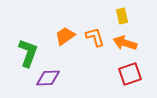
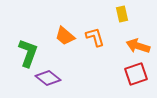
yellow rectangle: moved 2 px up
orange trapezoid: rotated 105 degrees counterclockwise
orange arrow: moved 13 px right, 3 px down
red square: moved 6 px right
purple diamond: rotated 40 degrees clockwise
